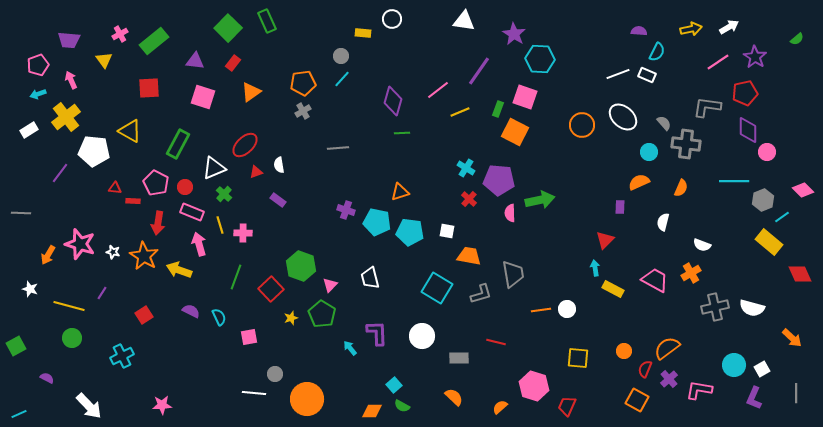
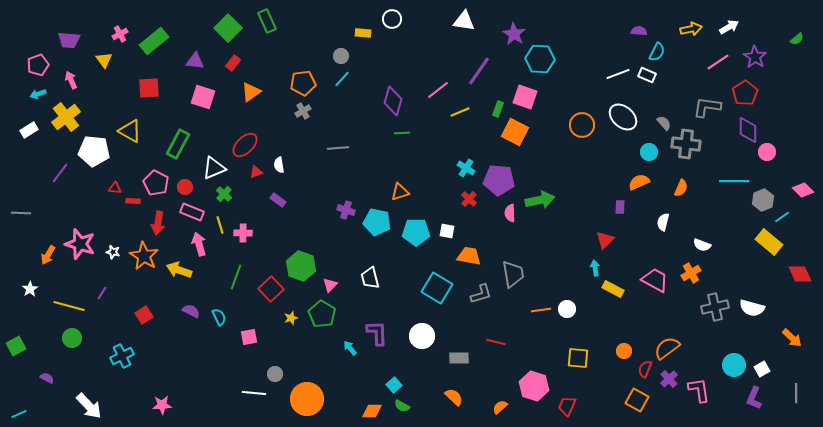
red pentagon at (745, 93): rotated 20 degrees counterclockwise
cyan pentagon at (410, 232): moved 6 px right; rotated 8 degrees counterclockwise
white star at (30, 289): rotated 21 degrees clockwise
pink L-shape at (699, 390): rotated 72 degrees clockwise
